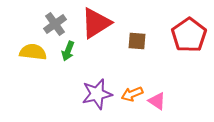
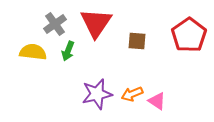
red triangle: rotated 24 degrees counterclockwise
